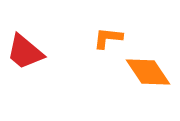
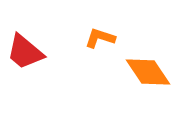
orange L-shape: moved 8 px left; rotated 12 degrees clockwise
